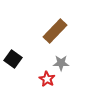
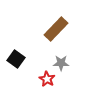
brown rectangle: moved 1 px right, 2 px up
black square: moved 3 px right
